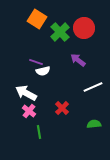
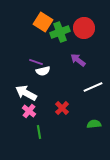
orange square: moved 6 px right, 3 px down
green cross: rotated 24 degrees clockwise
